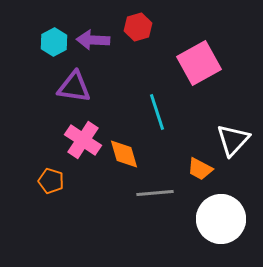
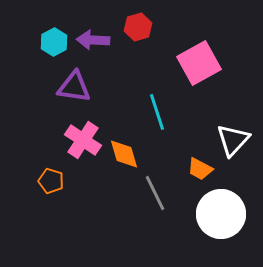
gray line: rotated 69 degrees clockwise
white circle: moved 5 px up
